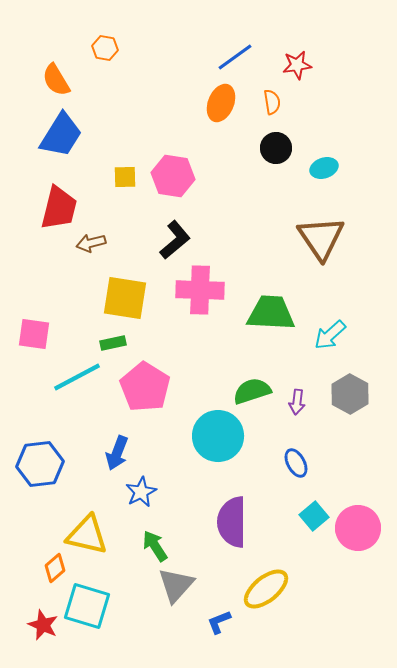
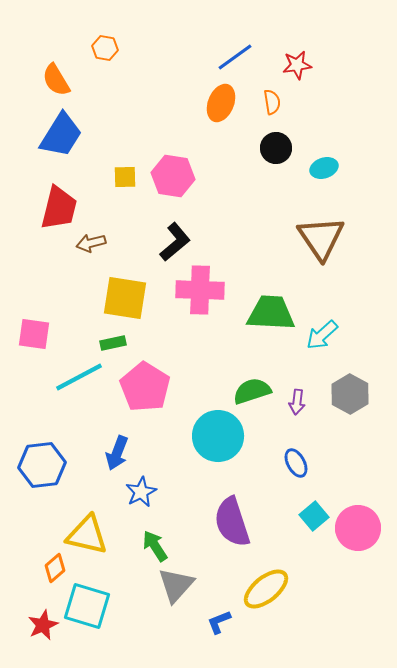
black L-shape at (175, 240): moved 2 px down
cyan arrow at (330, 335): moved 8 px left
cyan line at (77, 377): moved 2 px right
blue hexagon at (40, 464): moved 2 px right, 1 px down
purple semicircle at (232, 522): rotated 18 degrees counterclockwise
red star at (43, 625): rotated 24 degrees clockwise
